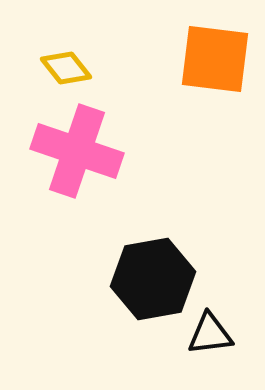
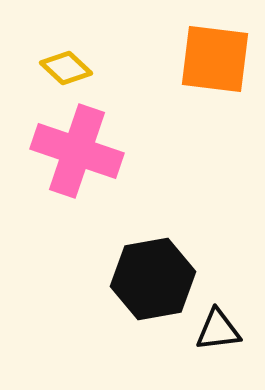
yellow diamond: rotated 9 degrees counterclockwise
black triangle: moved 8 px right, 4 px up
